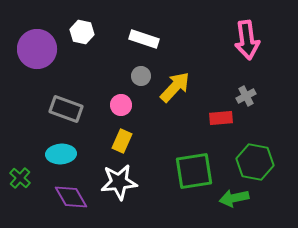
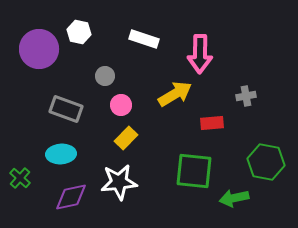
white hexagon: moved 3 px left
pink arrow: moved 47 px left, 14 px down; rotated 9 degrees clockwise
purple circle: moved 2 px right
gray circle: moved 36 px left
yellow arrow: moved 7 px down; rotated 16 degrees clockwise
gray cross: rotated 18 degrees clockwise
red rectangle: moved 9 px left, 5 px down
yellow rectangle: moved 4 px right, 3 px up; rotated 20 degrees clockwise
green hexagon: moved 11 px right
green square: rotated 15 degrees clockwise
purple diamond: rotated 72 degrees counterclockwise
